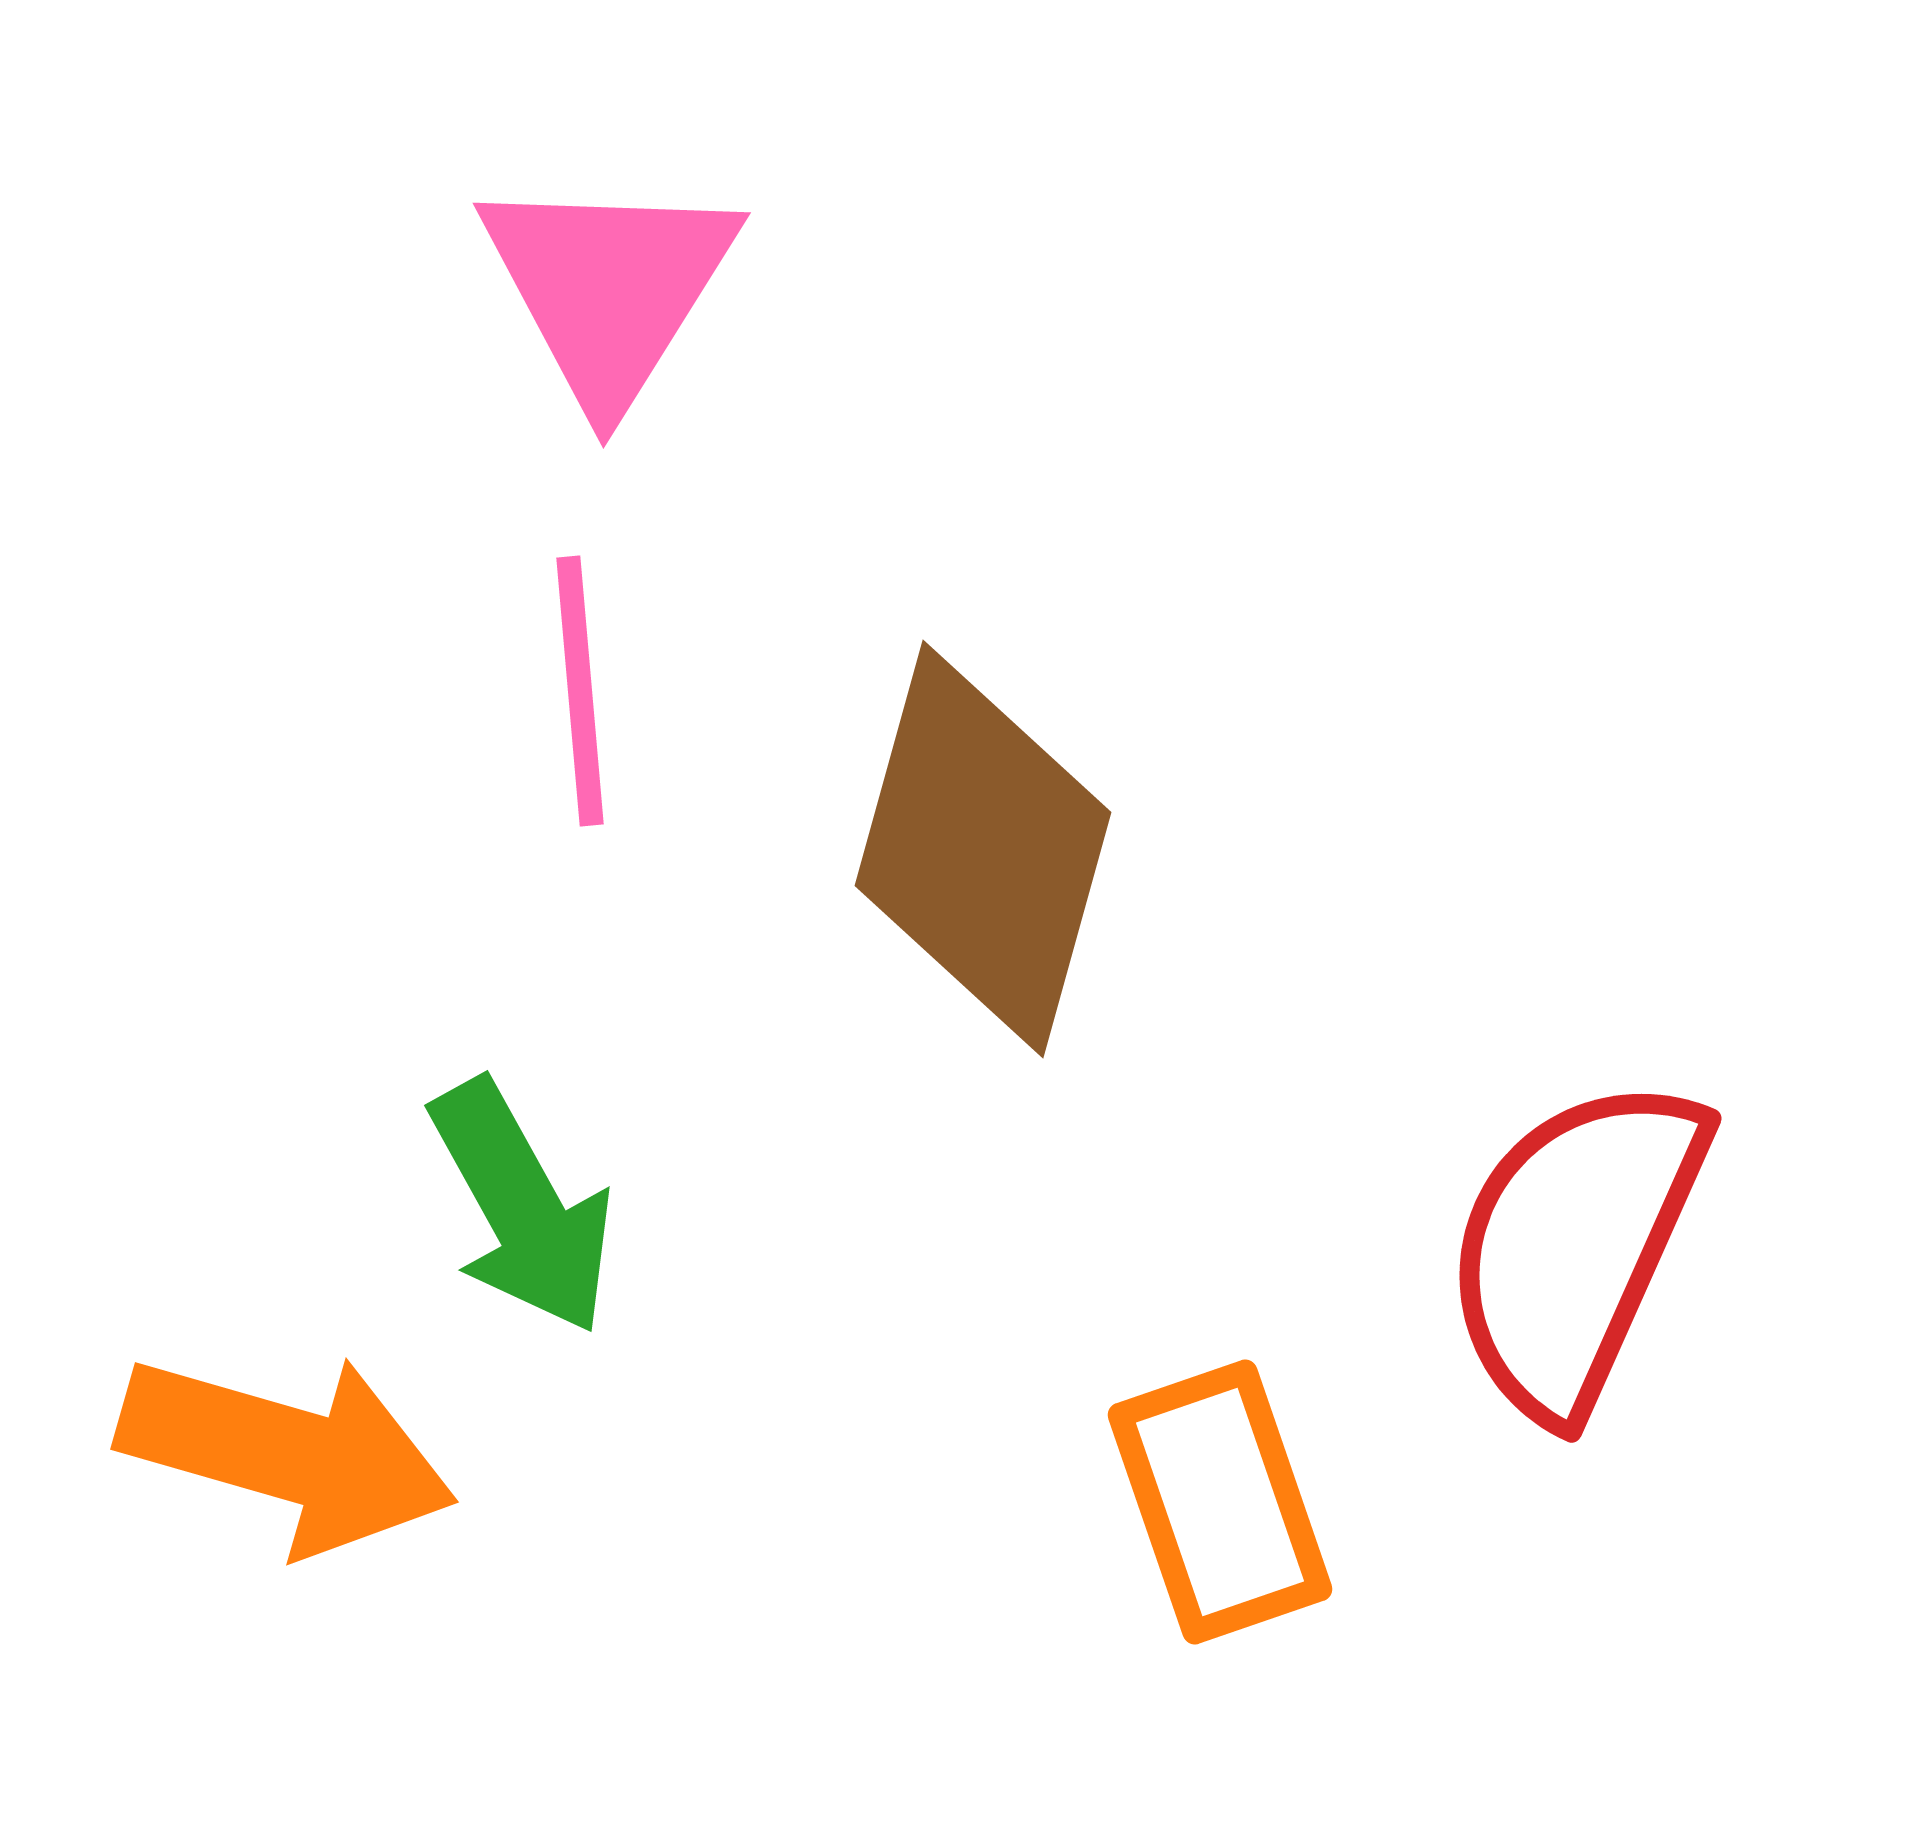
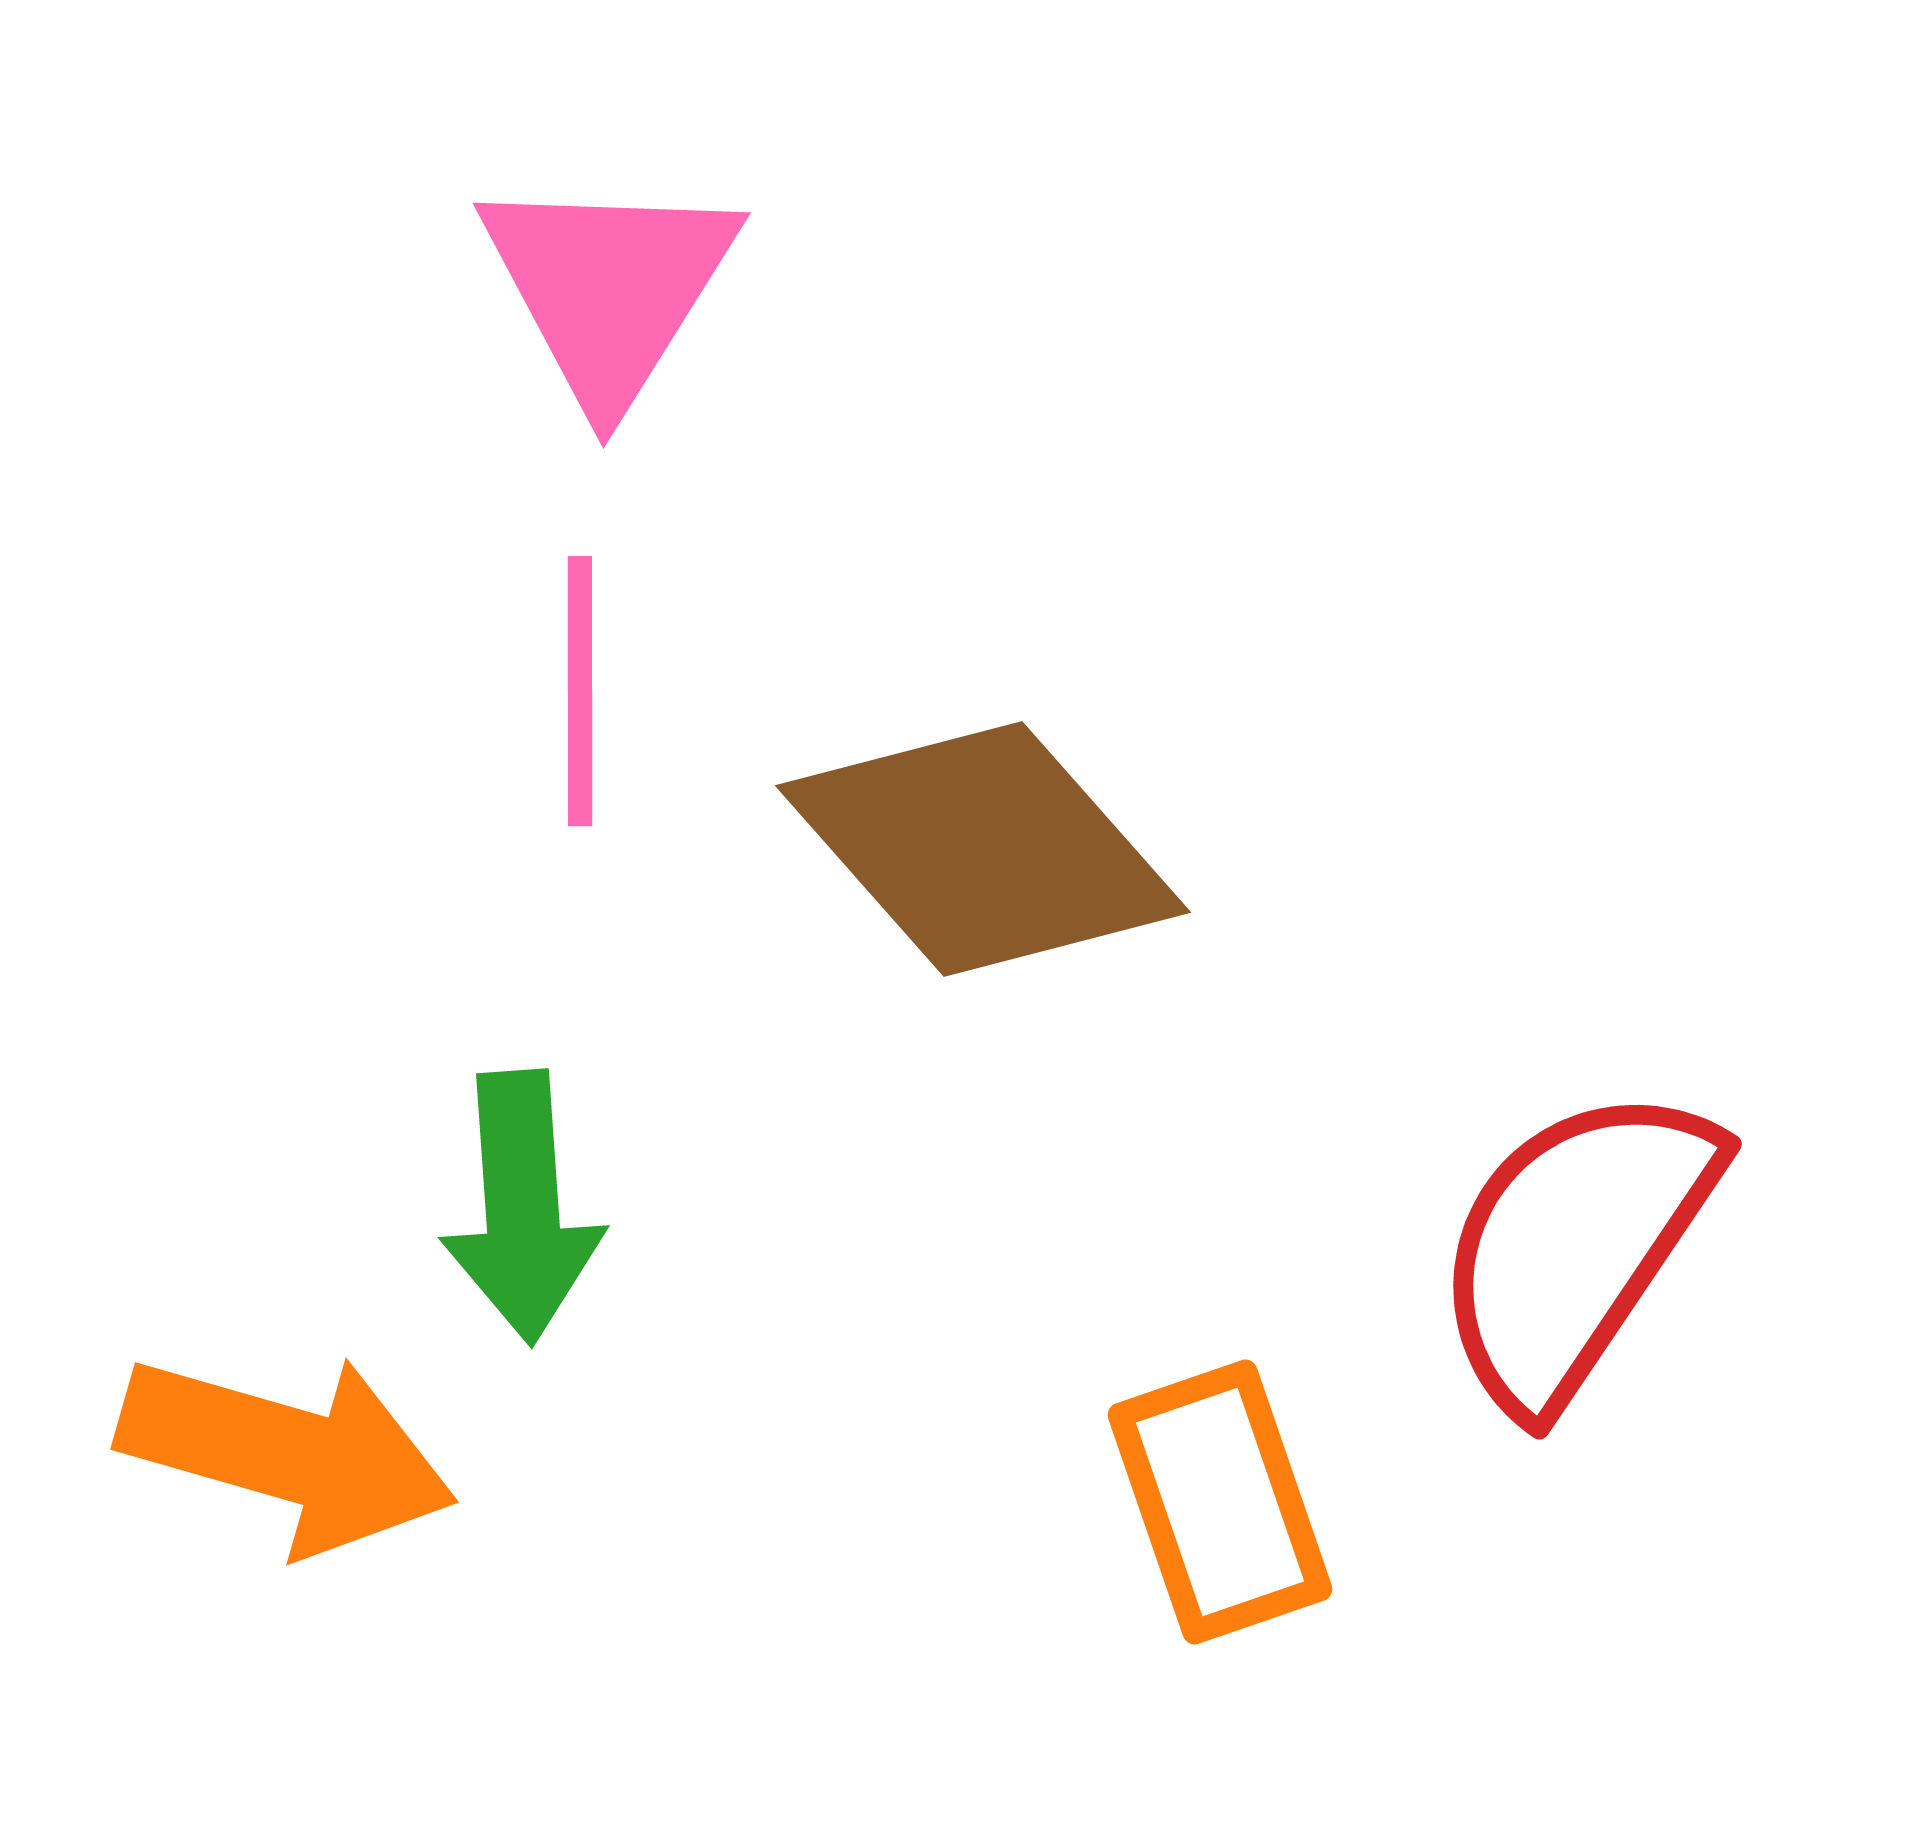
pink line: rotated 5 degrees clockwise
brown diamond: rotated 57 degrees counterclockwise
green arrow: rotated 25 degrees clockwise
red semicircle: rotated 10 degrees clockwise
